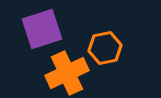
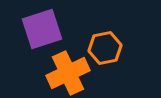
orange cross: moved 1 px right
